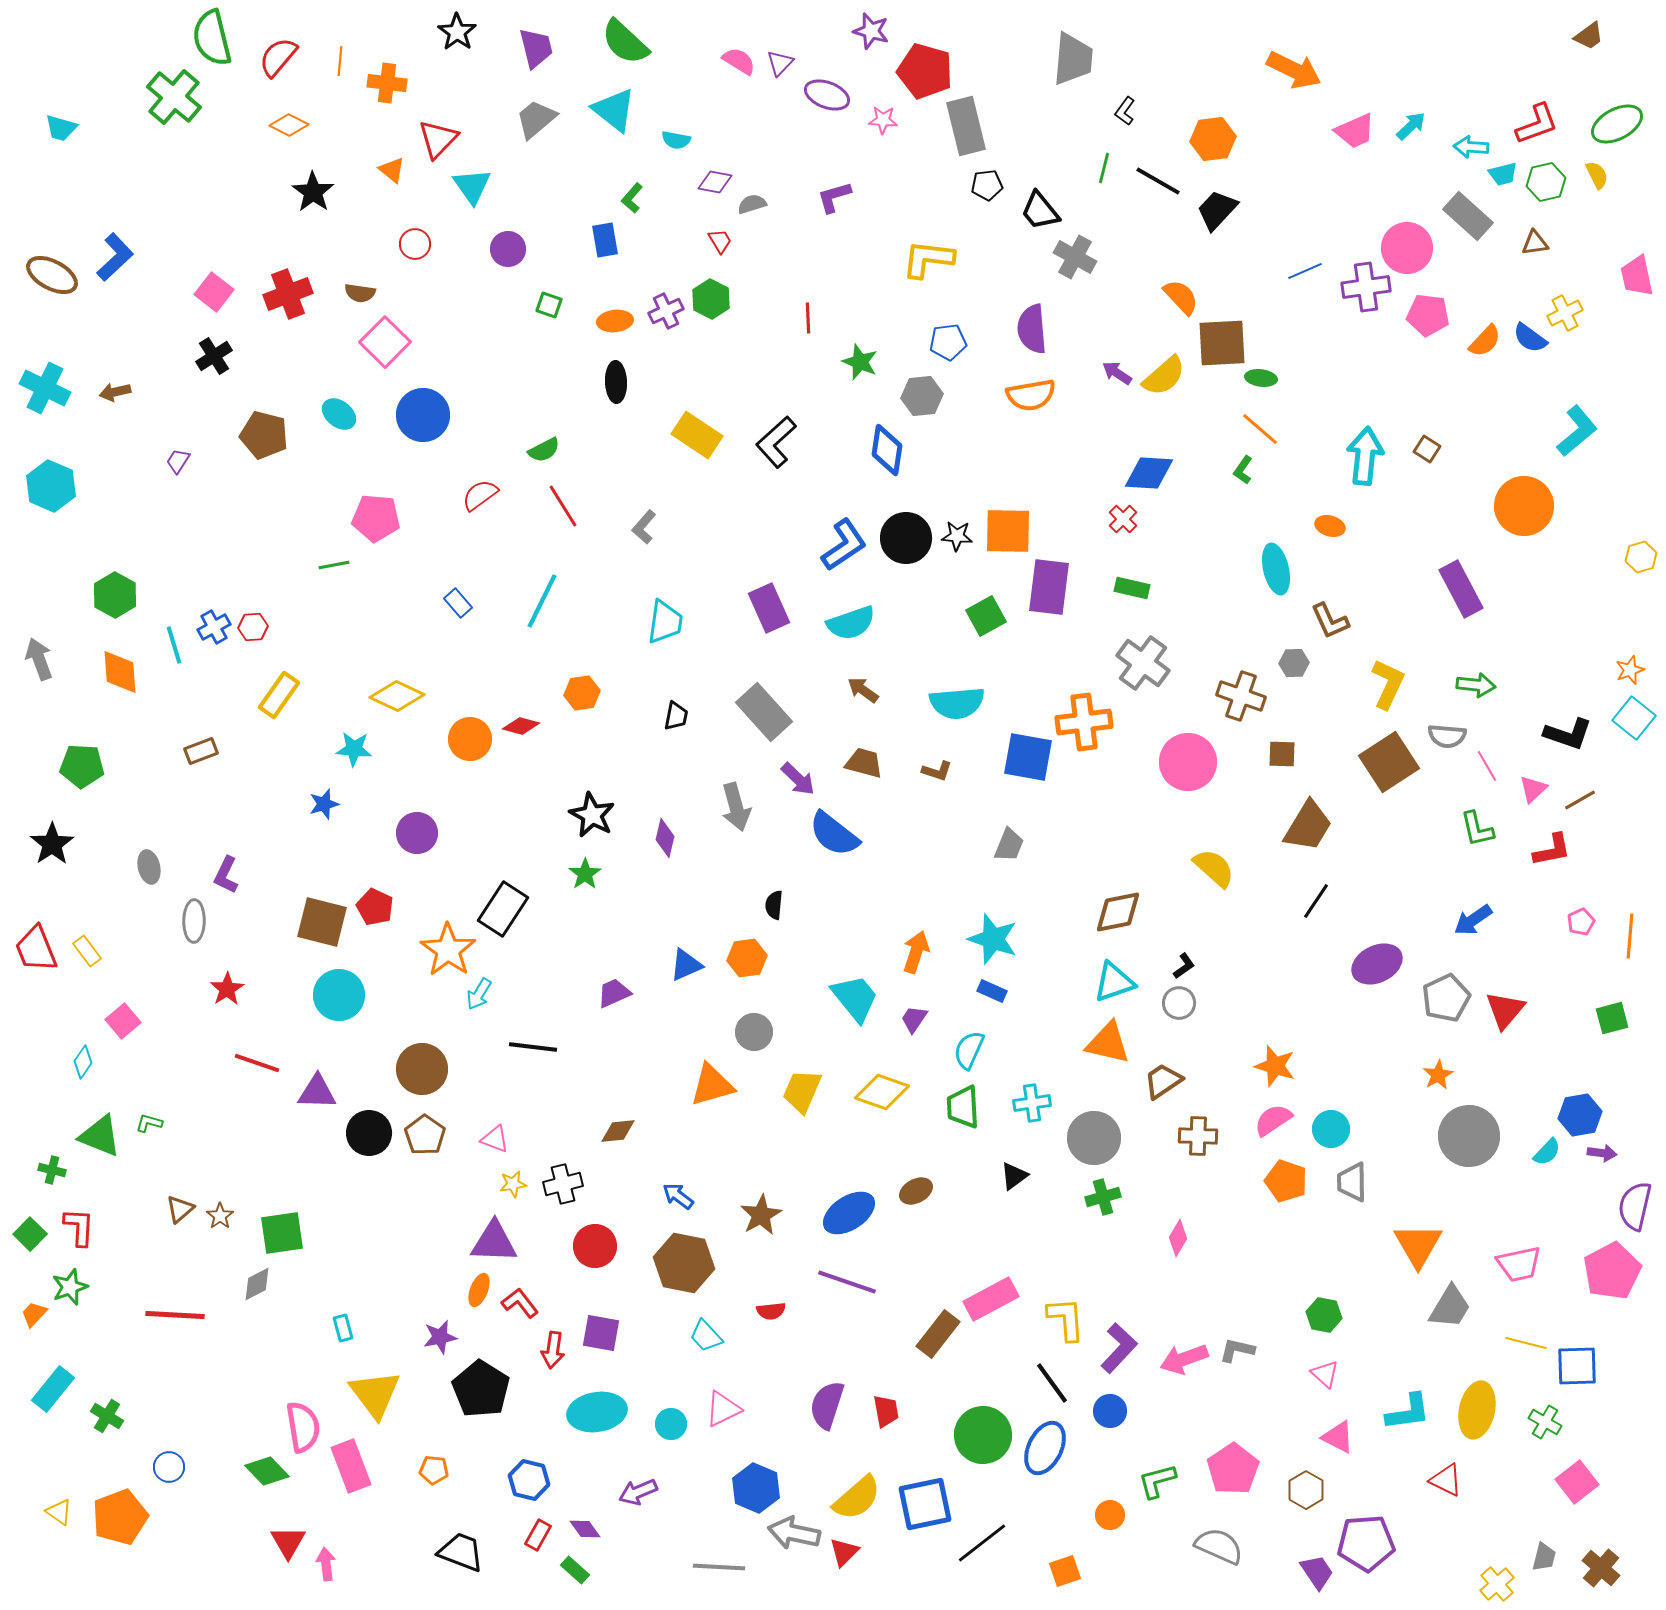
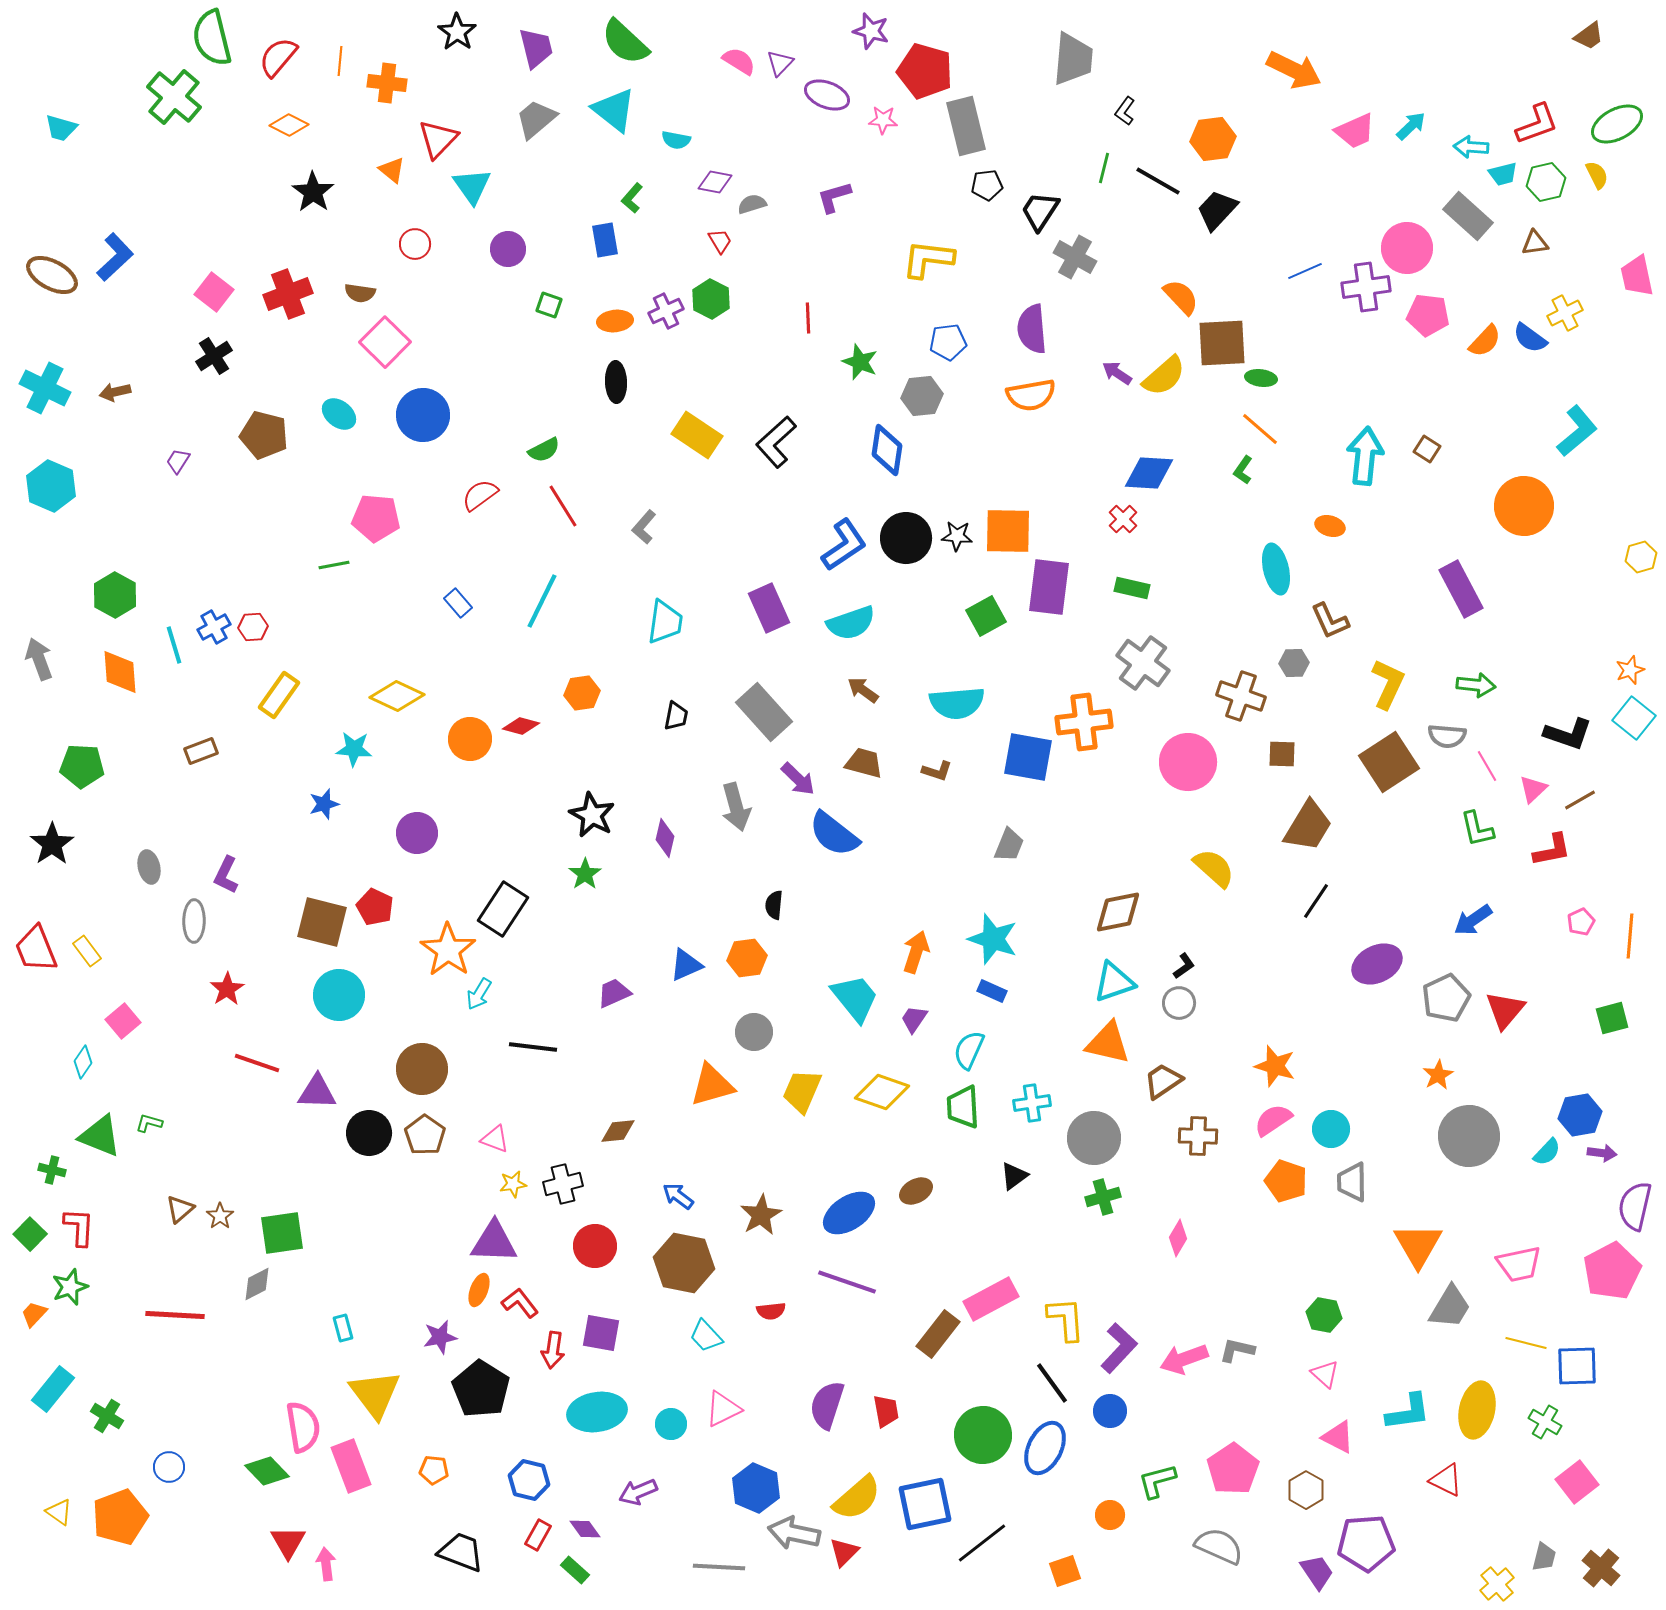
black trapezoid at (1040, 211): rotated 72 degrees clockwise
